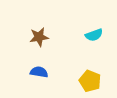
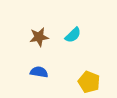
cyan semicircle: moved 21 px left; rotated 24 degrees counterclockwise
yellow pentagon: moved 1 px left, 1 px down
